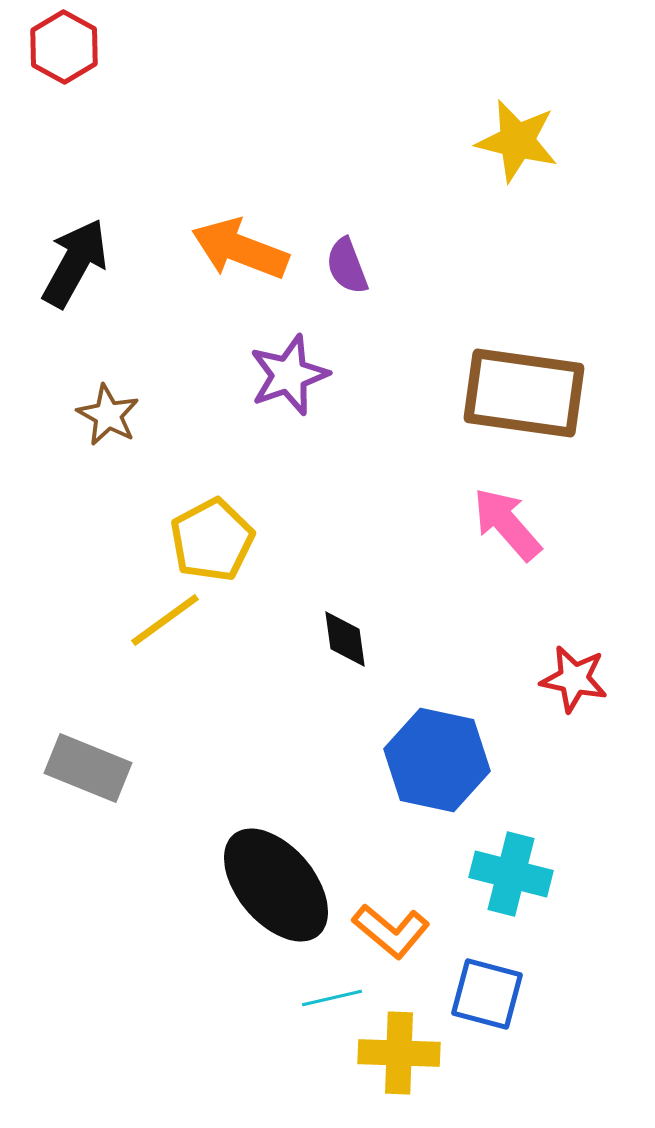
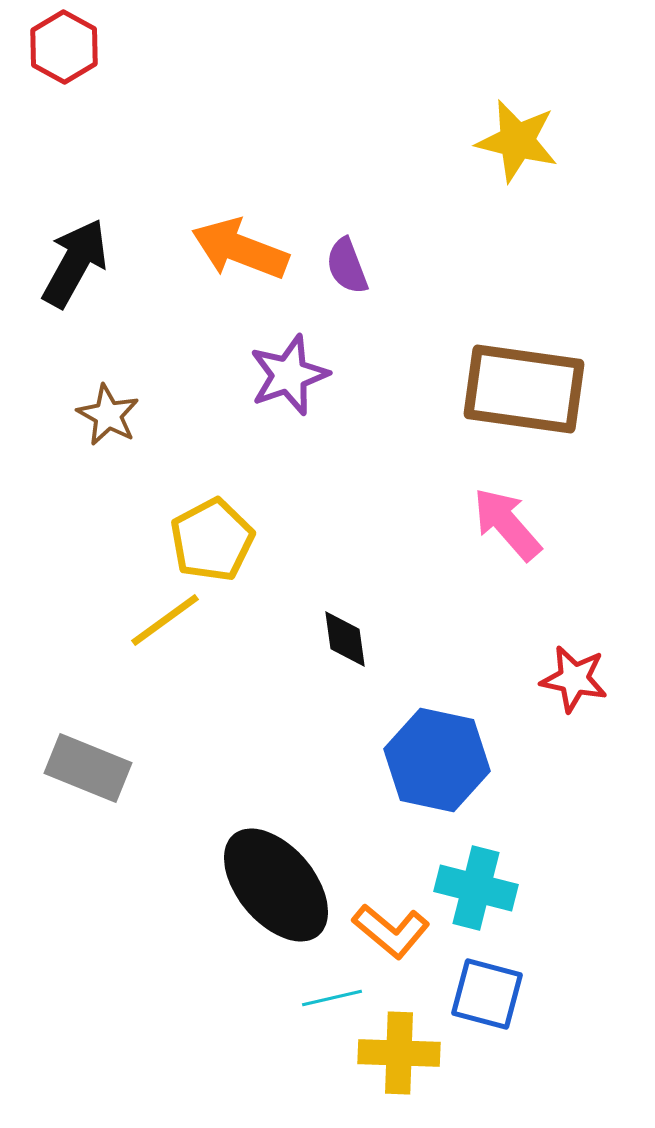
brown rectangle: moved 4 px up
cyan cross: moved 35 px left, 14 px down
